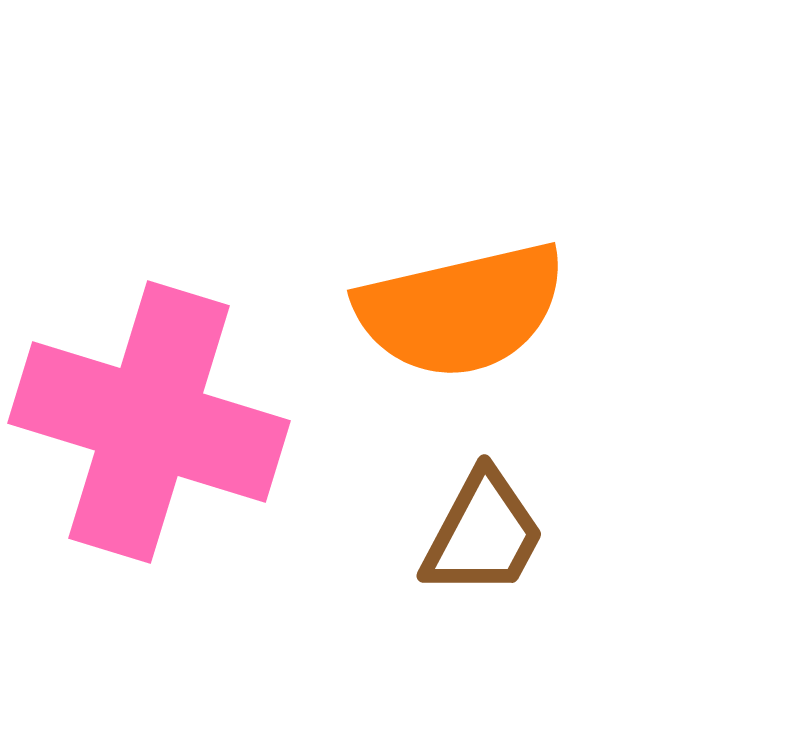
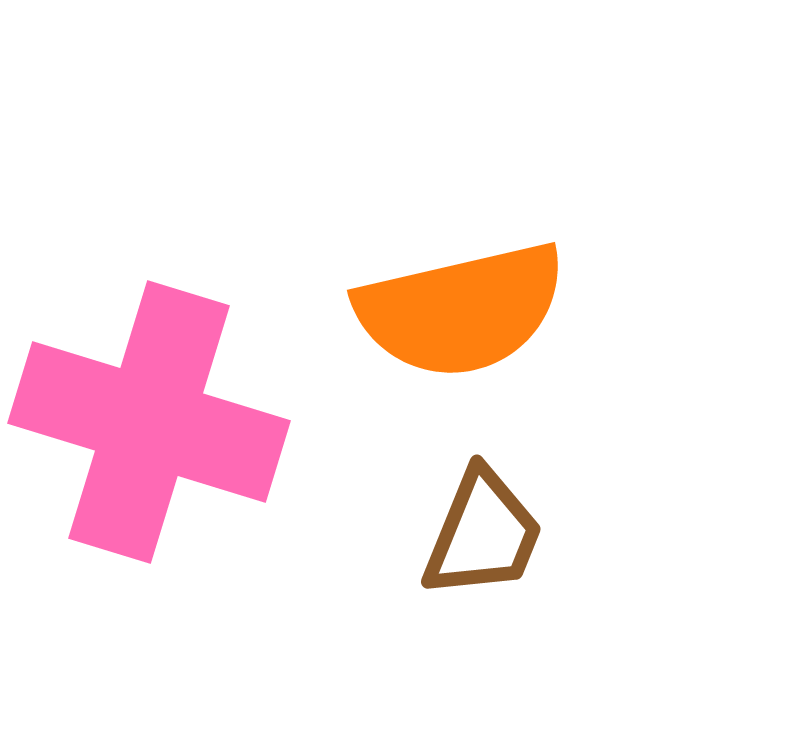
brown trapezoid: rotated 6 degrees counterclockwise
